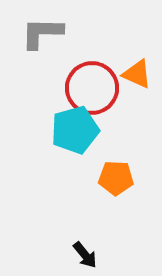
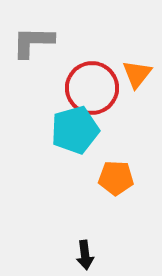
gray L-shape: moved 9 px left, 9 px down
orange triangle: rotated 44 degrees clockwise
black arrow: rotated 32 degrees clockwise
